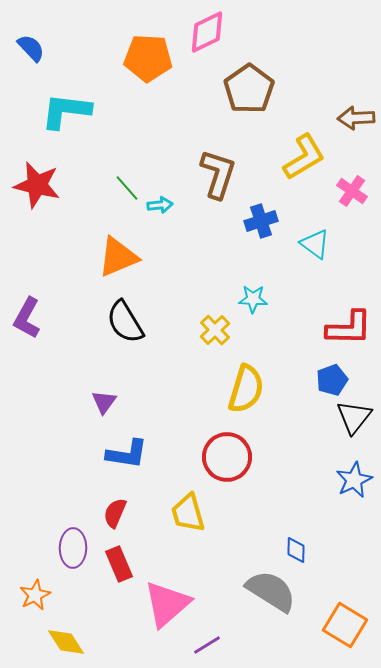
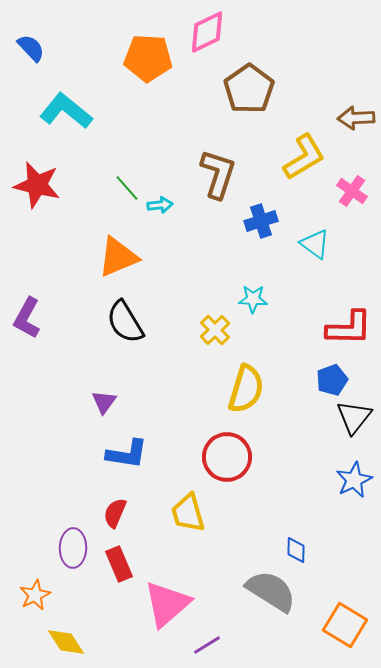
cyan L-shape: rotated 32 degrees clockwise
